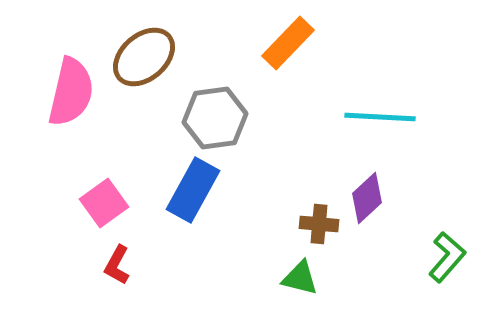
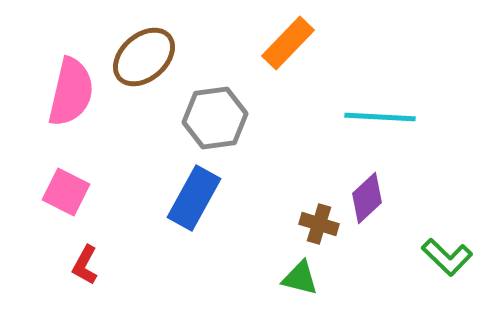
blue rectangle: moved 1 px right, 8 px down
pink square: moved 38 px left, 11 px up; rotated 27 degrees counterclockwise
brown cross: rotated 12 degrees clockwise
green L-shape: rotated 93 degrees clockwise
red L-shape: moved 32 px left
